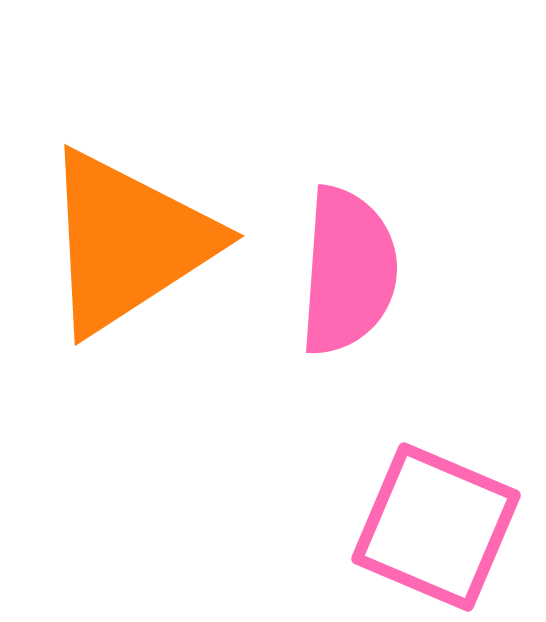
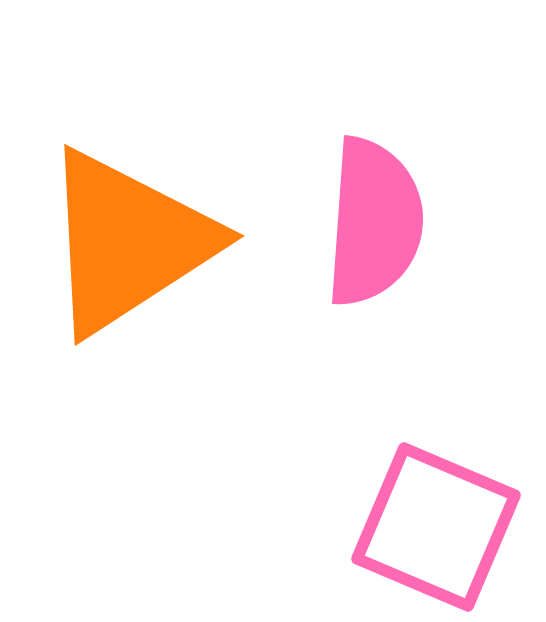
pink semicircle: moved 26 px right, 49 px up
